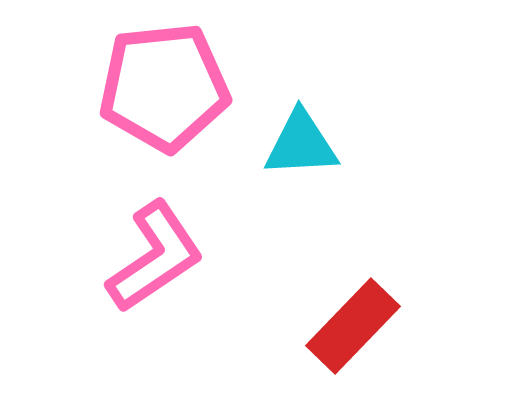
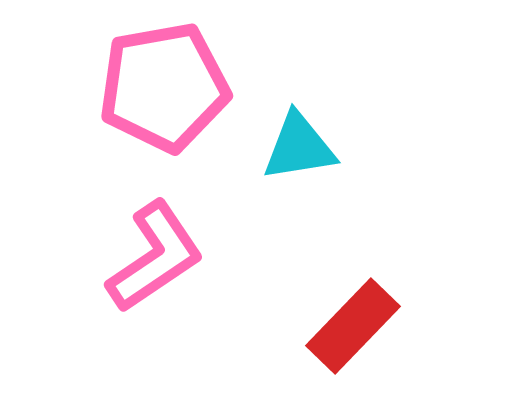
pink pentagon: rotated 4 degrees counterclockwise
cyan triangle: moved 2 px left, 3 px down; rotated 6 degrees counterclockwise
